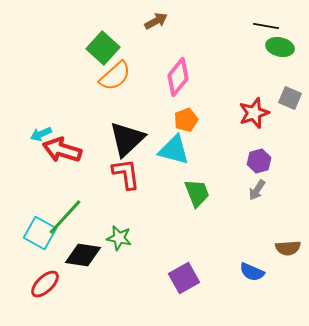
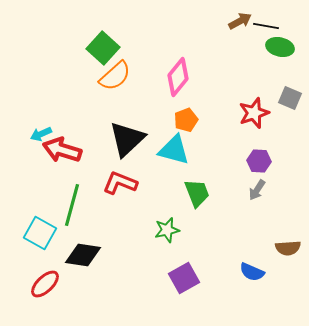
brown arrow: moved 84 px right
purple hexagon: rotated 20 degrees clockwise
red L-shape: moved 6 px left, 9 px down; rotated 60 degrees counterclockwise
green line: moved 7 px right, 12 px up; rotated 27 degrees counterclockwise
green star: moved 48 px right, 8 px up; rotated 25 degrees counterclockwise
